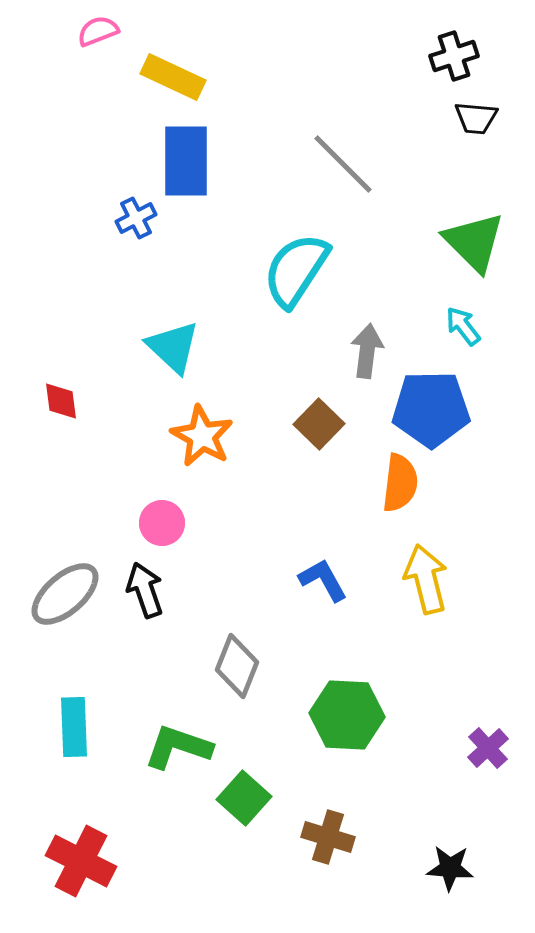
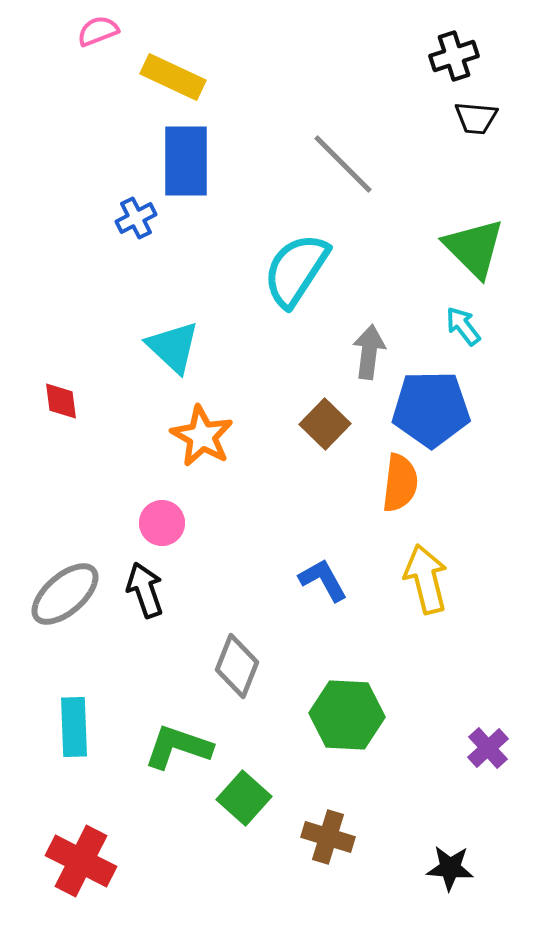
green triangle: moved 6 px down
gray arrow: moved 2 px right, 1 px down
brown square: moved 6 px right
